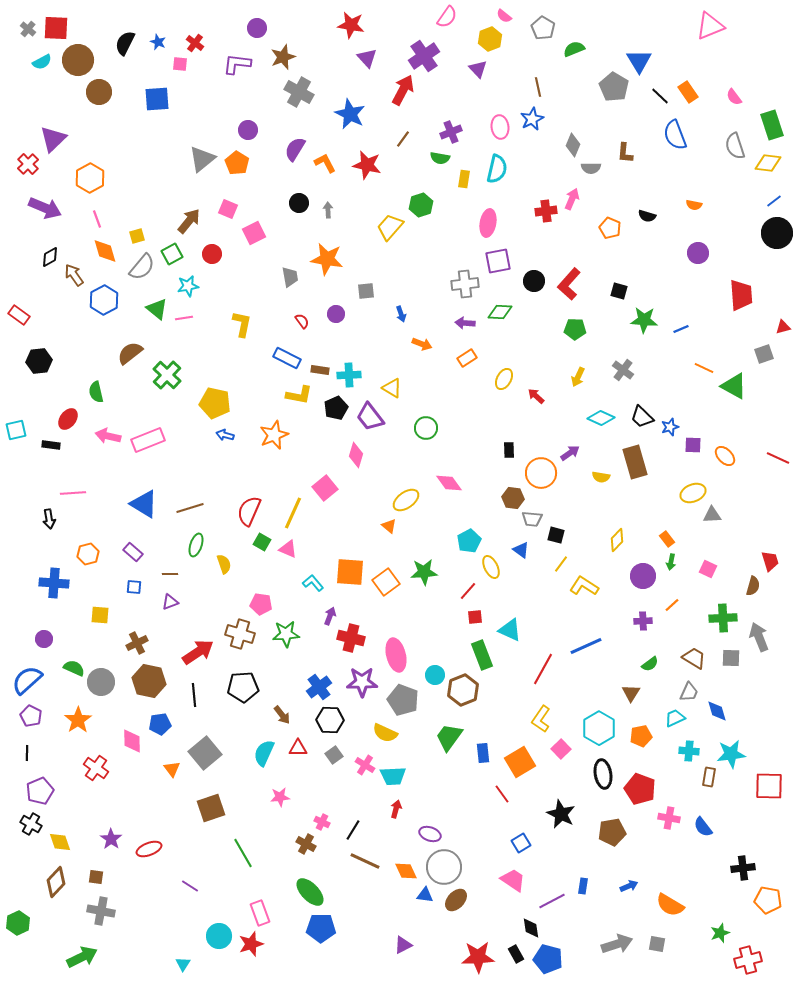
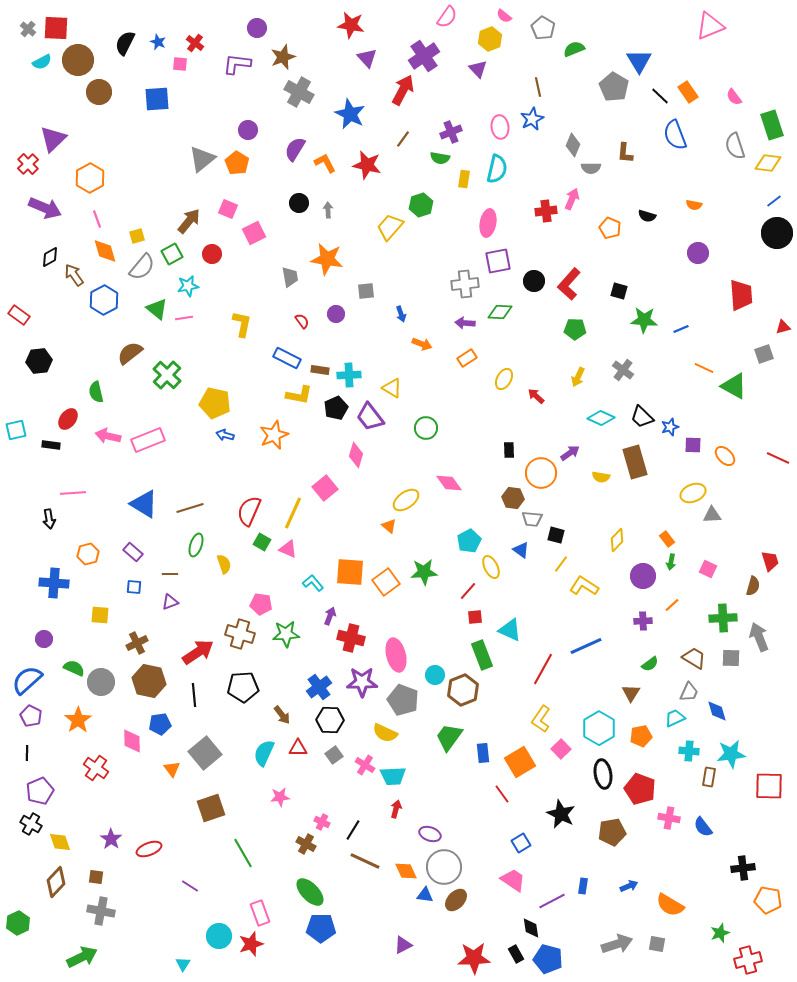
red star at (478, 957): moved 4 px left, 1 px down
